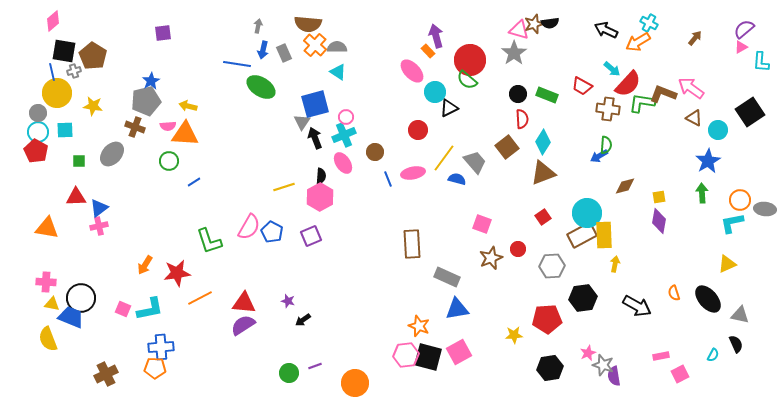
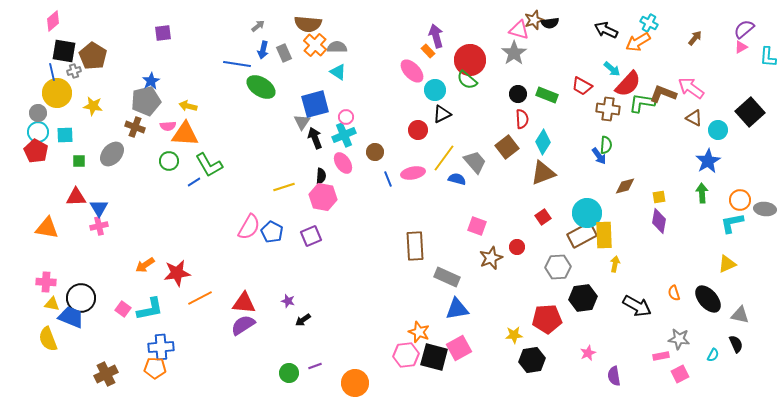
brown star at (534, 24): moved 4 px up
gray arrow at (258, 26): rotated 40 degrees clockwise
cyan L-shape at (761, 62): moved 7 px right, 5 px up
cyan circle at (435, 92): moved 2 px up
black triangle at (449, 108): moved 7 px left, 6 px down
black square at (750, 112): rotated 8 degrees counterclockwise
cyan square at (65, 130): moved 5 px down
blue arrow at (599, 156): rotated 96 degrees counterclockwise
pink hexagon at (320, 197): moved 3 px right; rotated 20 degrees counterclockwise
blue triangle at (99, 208): rotated 24 degrees counterclockwise
pink square at (482, 224): moved 5 px left, 2 px down
green L-shape at (209, 241): moved 76 px up; rotated 12 degrees counterclockwise
brown rectangle at (412, 244): moved 3 px right, 2 px down
red circle at (518, 249): moved 1 px left, 2 px up
orange arrow at (145, 265): rotated 24 degrees clockwise
gray hexagon at (552, 266): moved 6 px right, 1 px down
pink square at (123, 309): rotated 14 degrees clockwise
orange star at (419, 326): moved 6 px down
pink square at (459, 352): moved 4 px up
black square at (428, 357): moved 6 px right
gray star at (603, 365): moved 76 px right, 26 px up; rotated 10 degrees counterclockwise
black hexagon at (550, 368): moved 18 px left, 8 px up
